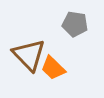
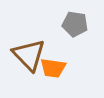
orange trapezoid: rotated 36 degrees counterclockwise
